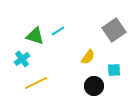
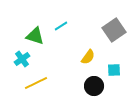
cyan line: moved 3 px right, 5 px up
